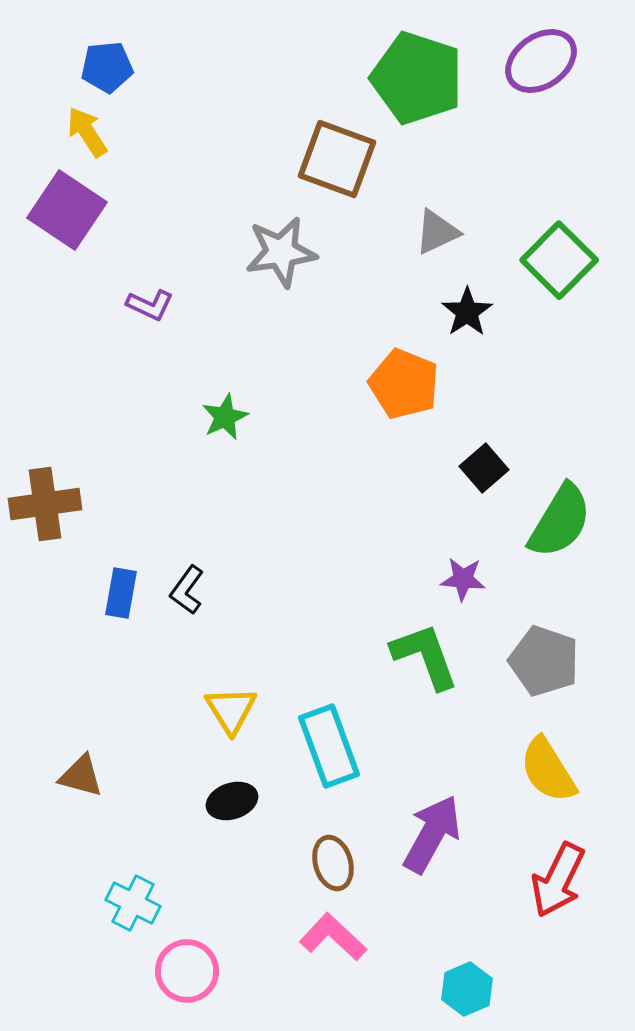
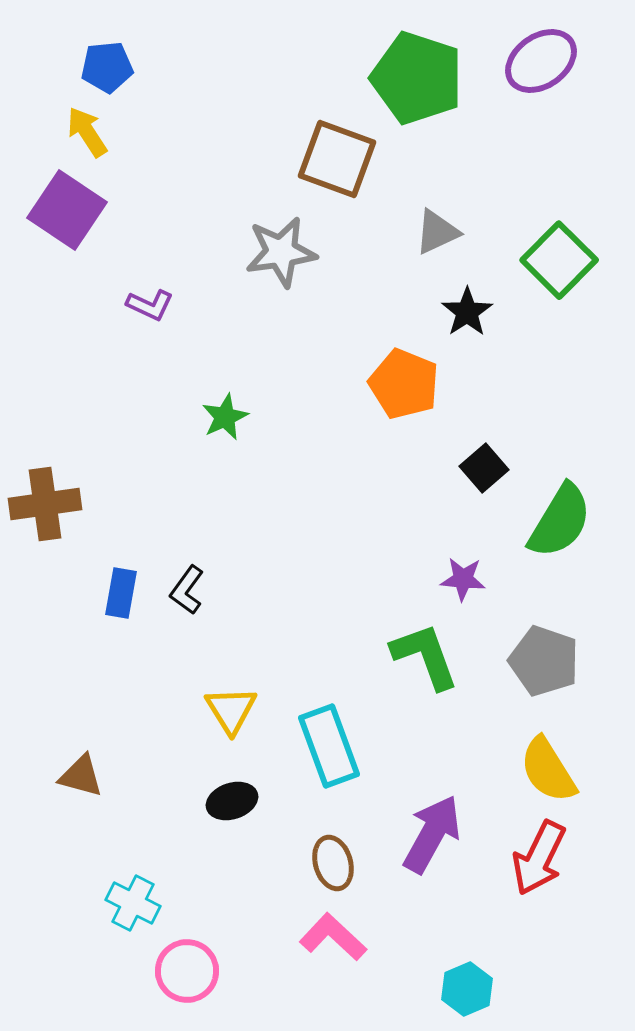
red arrow: moved 19 px left, 22 px up
